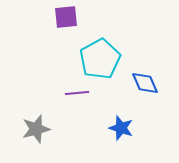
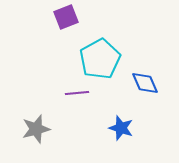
purple square: rotated 15 degrees counterclockwise
